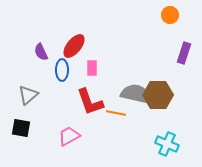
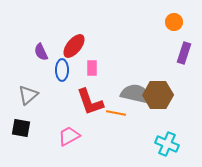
orange circle: moved 4 px right, 7 px down
